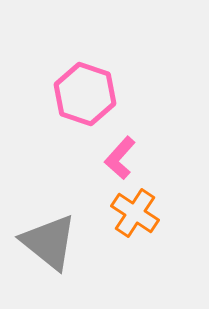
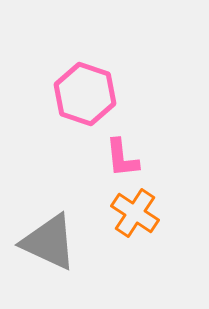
pink L-shape: moved 2 px right; rotated 48 degrees counterclockwise
gray triangle: rotated 14 degrees counterclockwise
